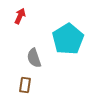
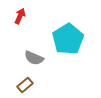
gray semicircle: rotated 48 degrees counterclockwise
brown rectangle: rotated 42 degrees clockwise
